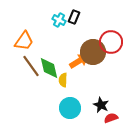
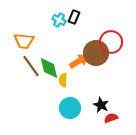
orange trapezoid: rotated 60 degrees clockwise
brown circle: moved 3 px right, 1 px down
